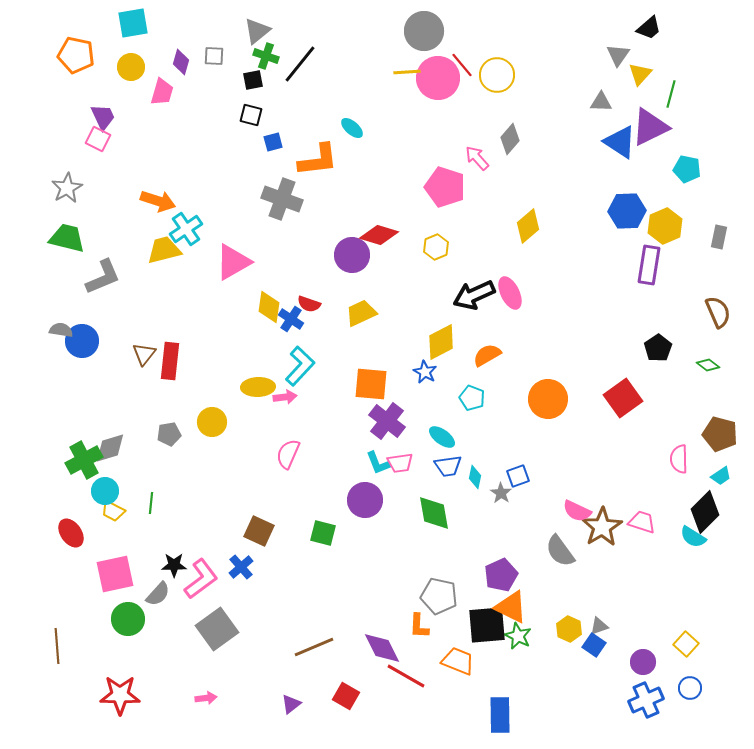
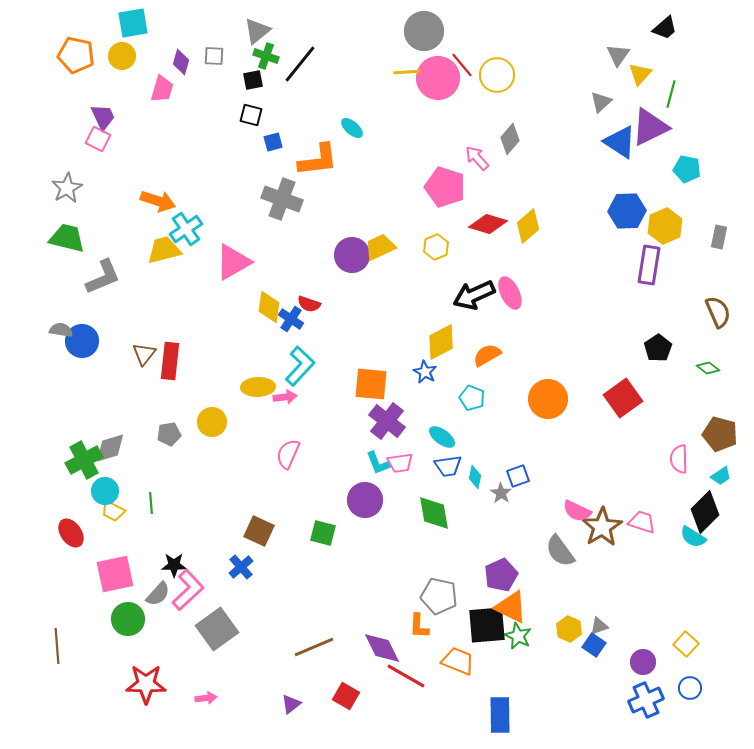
black trapezoid at (649, 28): moved 16 px right
yellow circle at (131, 67): moved 9 px left, 11 px up
pink trapezoid at (162, 92): moved 3 px up
gray triangle at (601, 102): rotated 45 degrees counterclockwise
red diamond at (379, 235): moved 109 px right, 11 px up
yellow trapezoid at (361, 313): moved 19 px right, 66 px up
green diamond at (708, 365): moved 3 px down
green line at (151, 503): rotated 10 degrees counterclockwise
pink L-shape at (201, 579): moved 13 px left, 11 px down; rotated 6 degrees counterclockwise
red star at (120, 695): moved 26 px right, 11 px up
